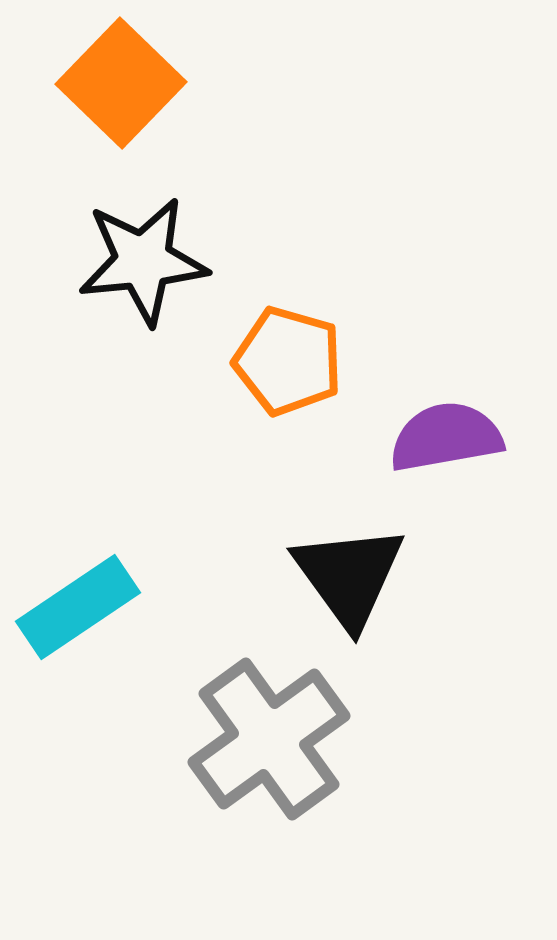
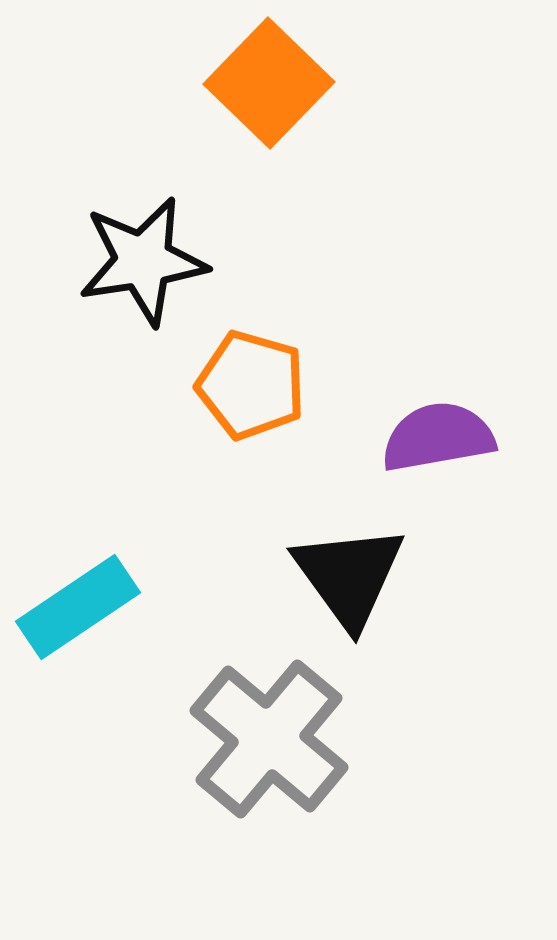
orange square: moved 148 px right
black star: rotated 3 degrees counterclockwise
orange pentagon: moved 37 px left, 24 px down
purple semicircle: moved 8 px left
gray cross: rotated 14 degrees counterclockwise
